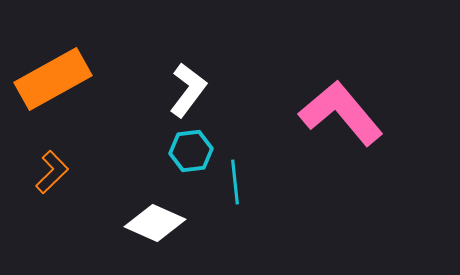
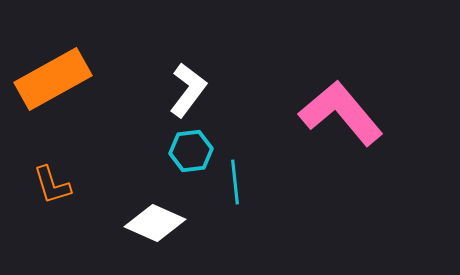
orange L-shape: moved 13 px down; rotated 117 degrees clockwise
